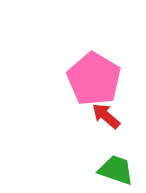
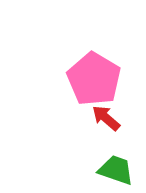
red arrow: moved 2 px down
